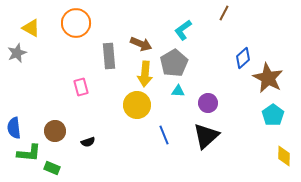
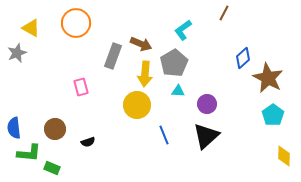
gray rectangle: moved 4 px right; rotated 25 degrees clockwise
purple circle: moved 1 px left, 1 px down
brown circle: moved 2 px up
